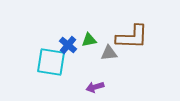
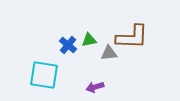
cyan square: moved 7 px left, 13 px down
